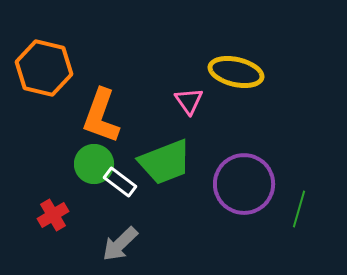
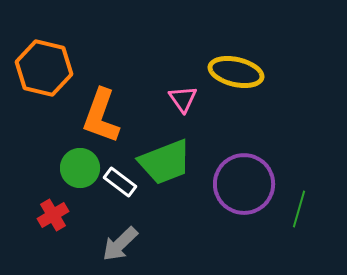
pink triangle: moved 6 px left, 2 px up
green circle: moved 14 px left, 4 px down
